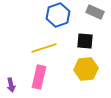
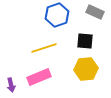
blue hexagon: moved 1 px left
pink rectangle: rotated 55 degrees clockwise
